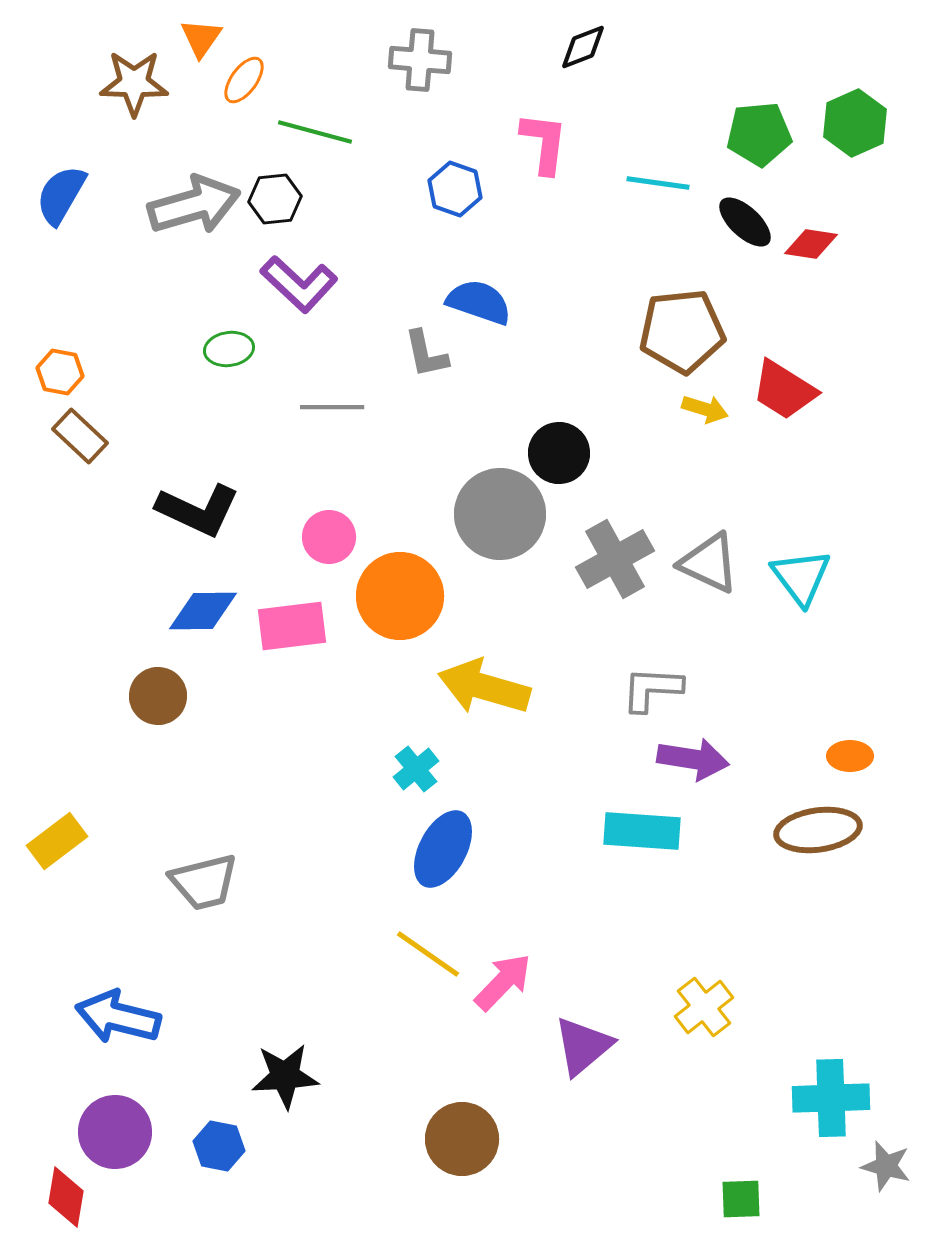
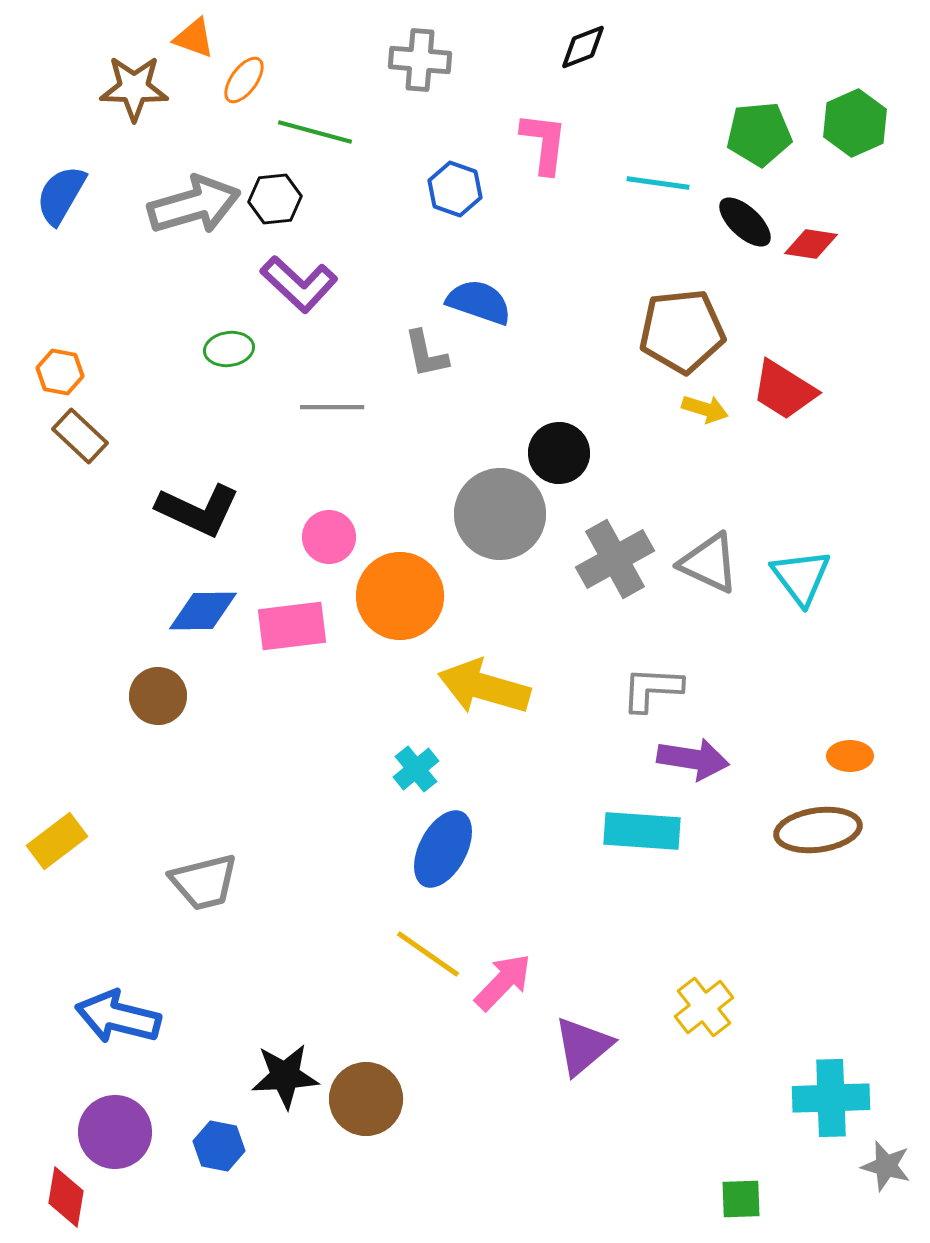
orange triangle at (201, 38): moved 7 px left; rotated 45 degrees counterclockwise
brown star at (134, 83): moved 5 px down
brown circle at (462, 1139): moved 96 px left, 40 px up
